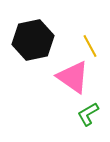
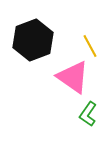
black hexagon: rotated 9 degrees counterclockwise
green L-shape: rotated 25 degrees counterclockwise
